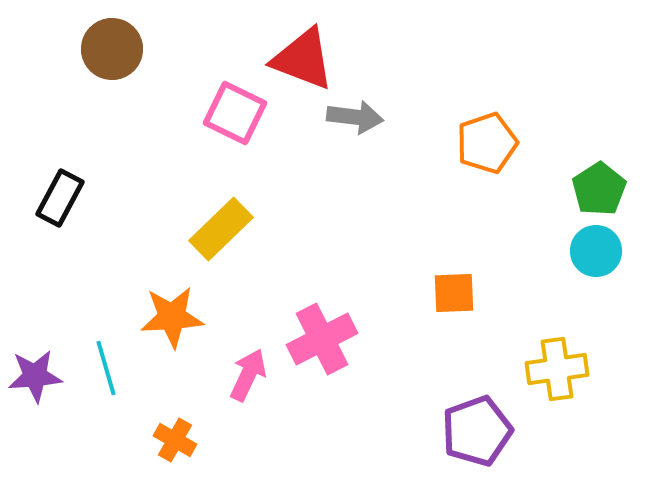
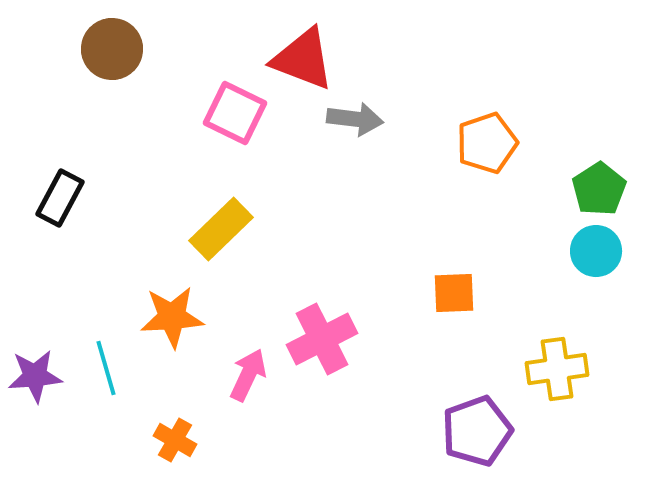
gray arrow: moved 2 px down
